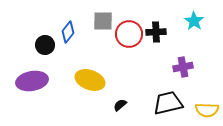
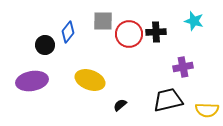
cyan star: rotated 18 degrees counterclockwise
black trapezoid: moved 3 px up
